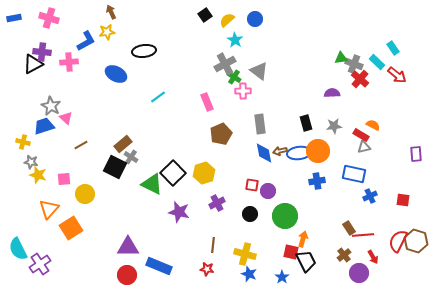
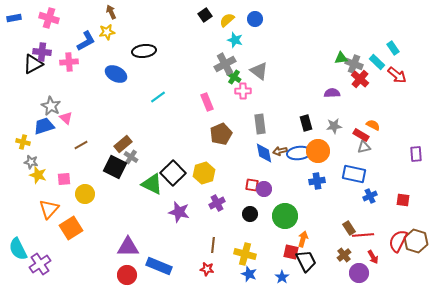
cyan star at (235, 40): rotated 14 degrees counterclockwise
purple circle at (268, 191): moved 4 px left, 2 px up
